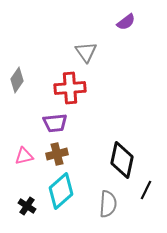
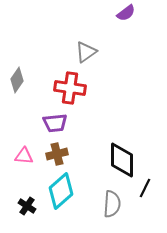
purple semicircle: moved 9 px up
gray triangle: rotated 30 degrees clockwise
red cross: rotated 12 degrees clockwise
pink triangle: rotated 18 degrees clockwise
black diamond: rotated 12 degrees counterclockwise
black line: moved 1 px left, 2 px up
gray semicircle: moved 4 px right
